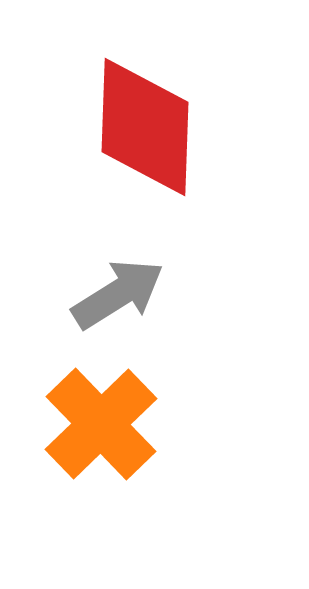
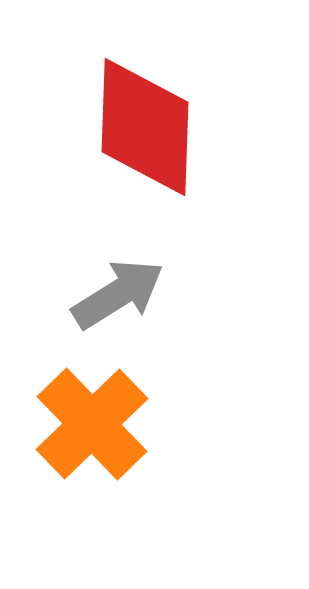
orange cross: moved 9 px left
